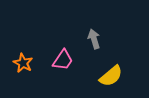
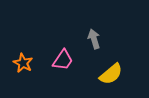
yellow semicircle: moved 2 px up
